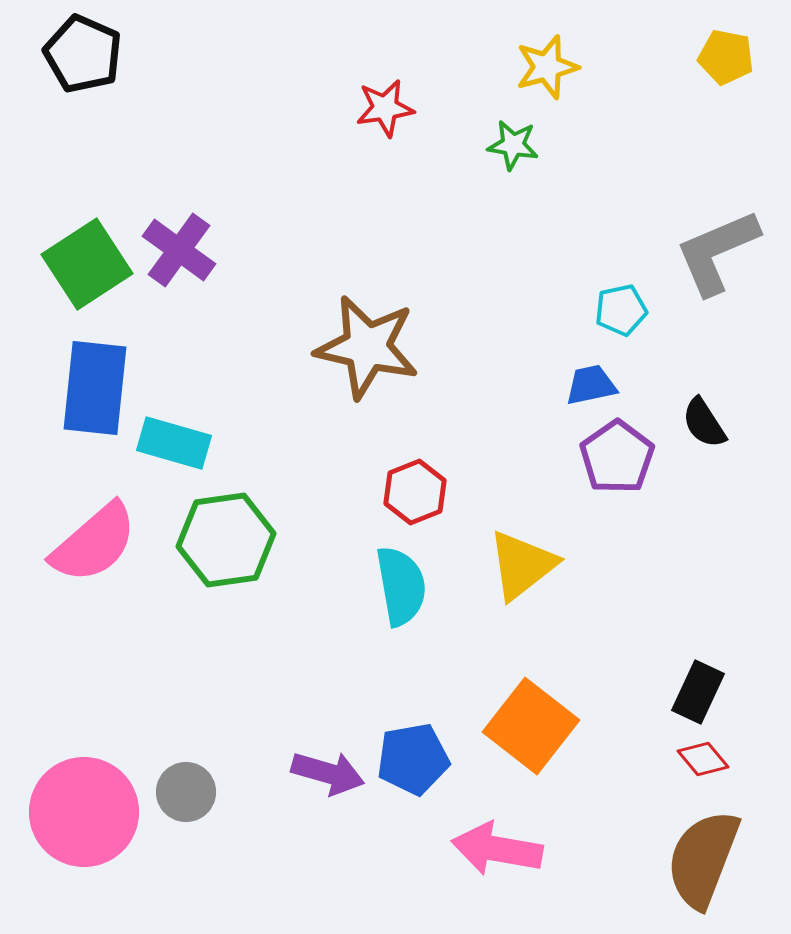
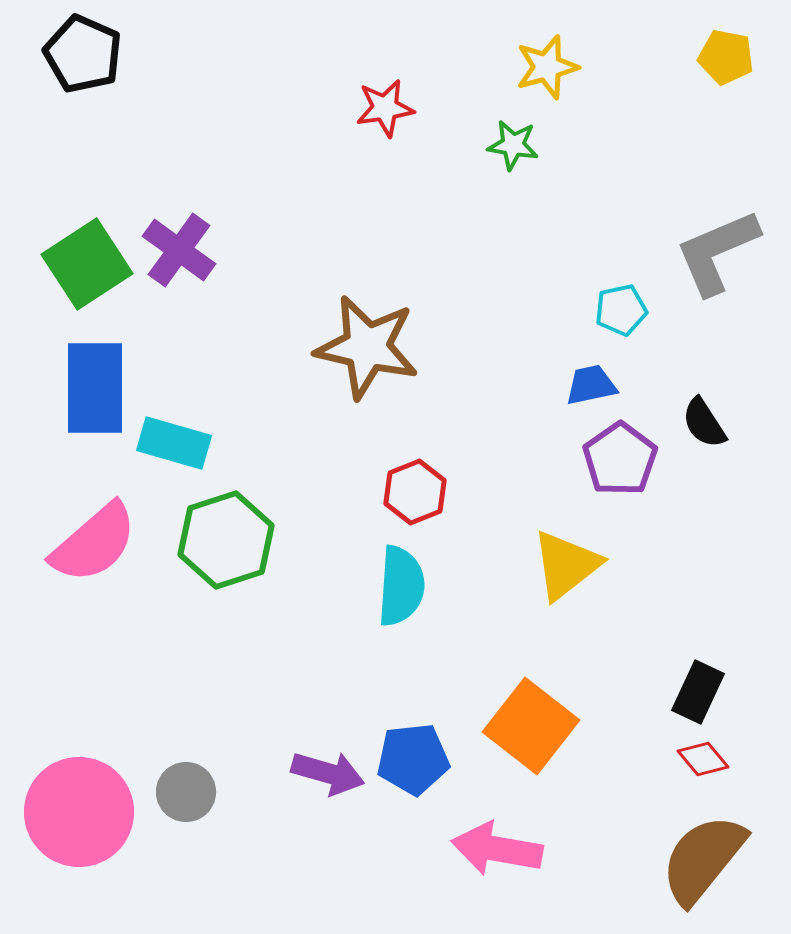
blue rectangle: rotated 6 degrees counterclockwise
purple pentagon: moved 3 px right, 2 px down
green hexagon: rotated 10 degrees counterclockwise
yellow triangle: moved 44 px right
cyan semicircle: rotated 14 degrees clockwise
blue pentagon: rotated 4 degrees clockwise
pink circle: moved 5 px left
brown semicircle: rotated 18 degrees clockwise
